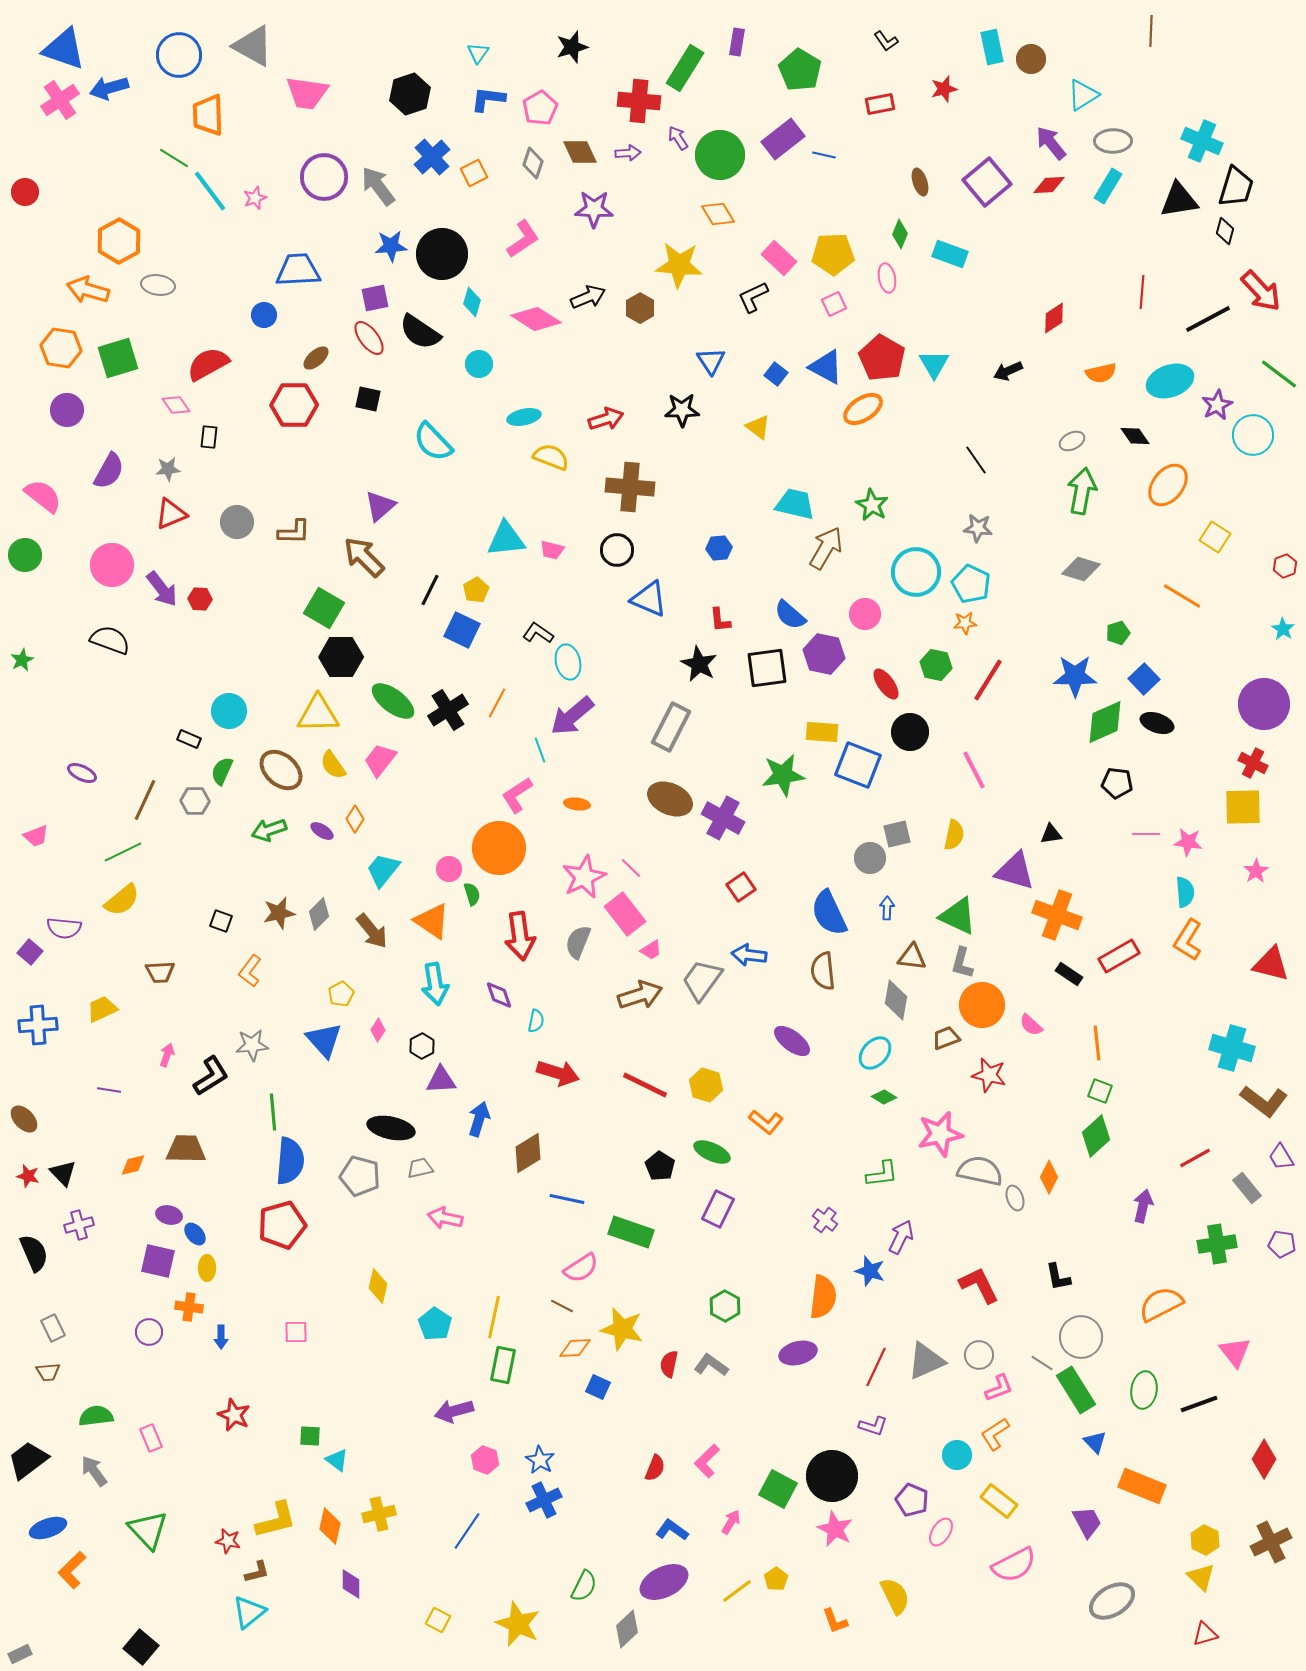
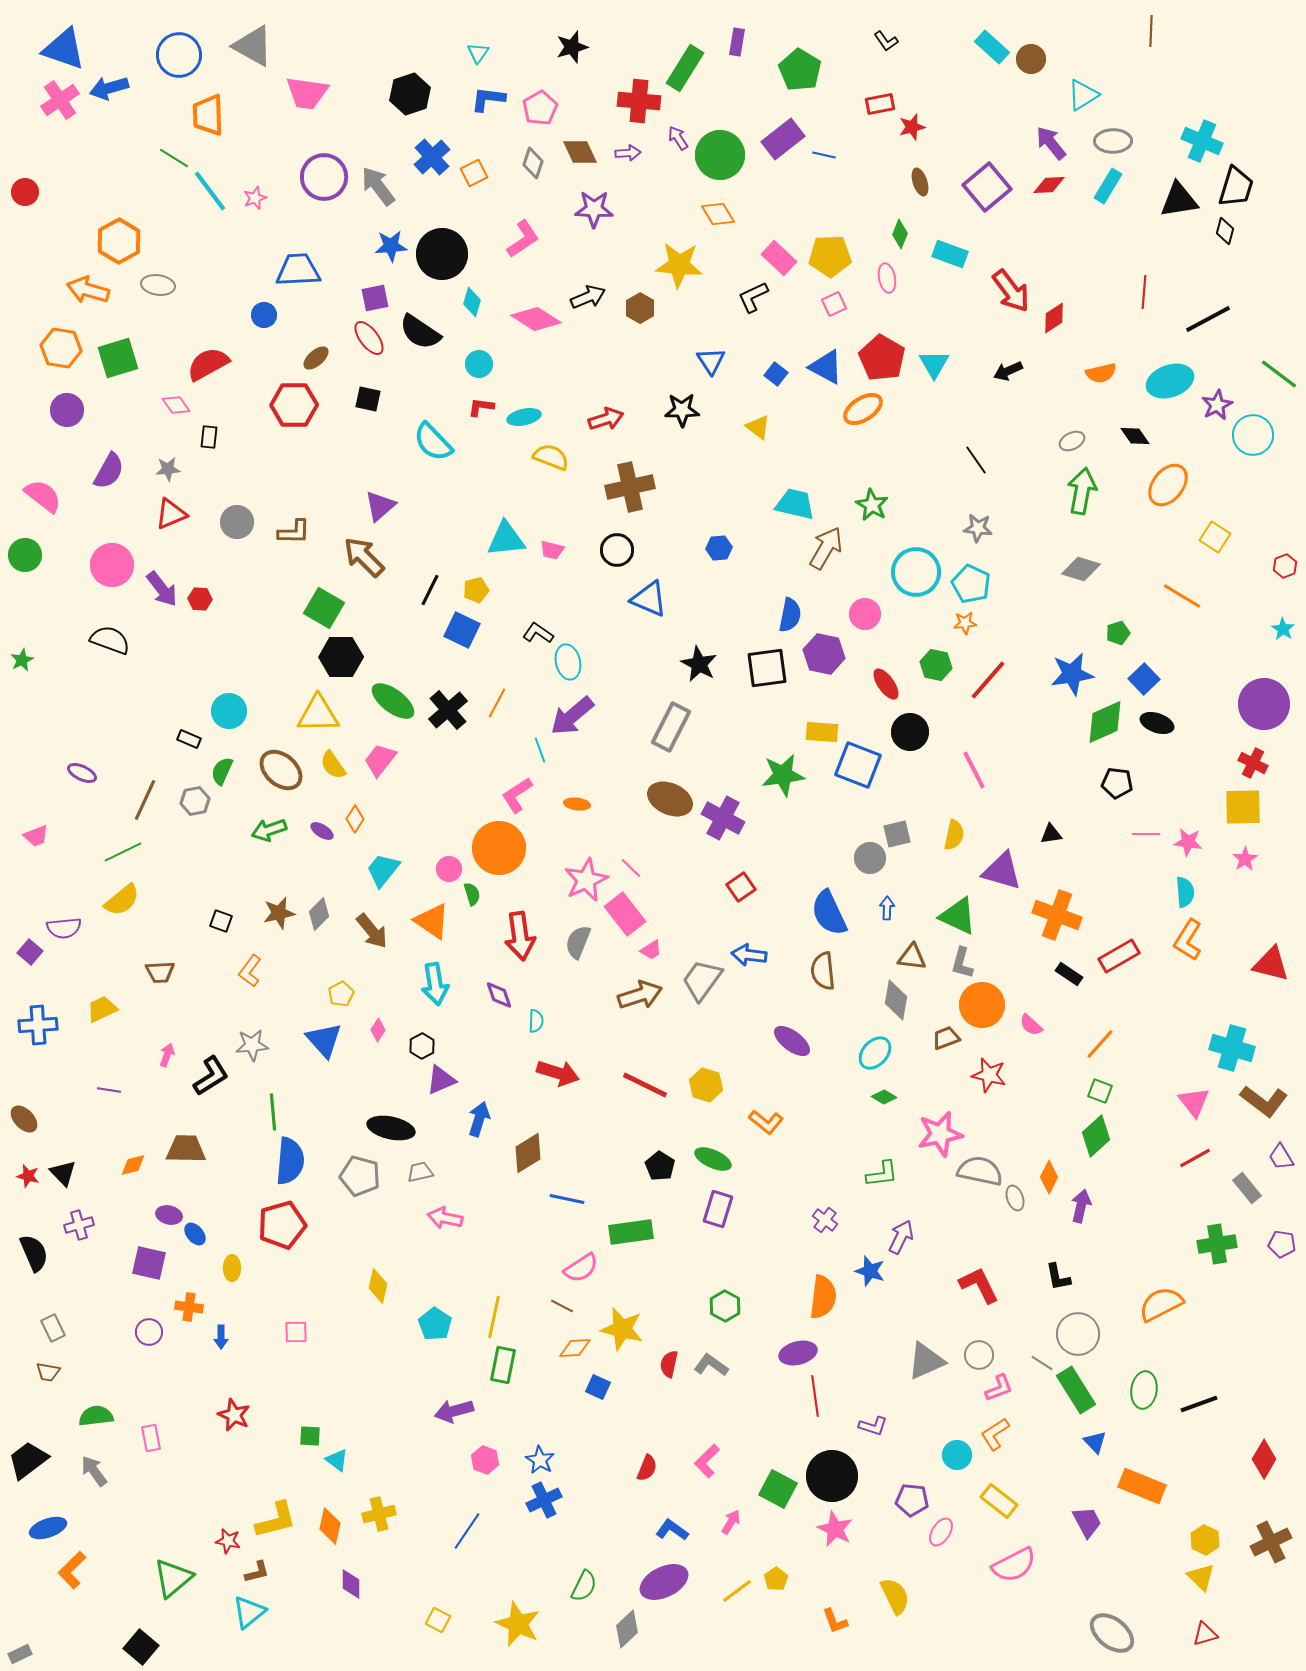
cyan rectangle at (992, 47): rotated 36 degrees counterclockwise
red star at (944, 89): moved 32 px left, 38 px down
purple square at (987, 182): moved 5 px down
yellow pentagon at (833, 254): moved 3 px left, 2 px down
red arrow at (1261, 291): moved 250 px left; rotated 6 degrees clockwise
red line at (1142, 292): moved 2 px right
brown cross at (630, 487): rotated 18 degrees counterclockwise
yellow pentagon at (476, 590): rotated 15 degrees clockwise
blue semicircle at (790, 615): rotated 120 degrees counterclockwise
red L-shape at (720, 620): moved 239 px left, 213 px up; rotated 104 degrees clockwise
blue star at (1075, 676): moved 3 px left, 2 px up; rotated 9 degrees counterclockwise
red line at (988, 680): rotated 9 degrees clockwise
black cross at (448, 710): rotated 9 degrees counterclockwise
gray hexagon at (195, 801): rotated 12 degrees counterclockwise
purple triangle at (1015, 871): moved 13 px left
pink star at (1256, 871): moved 11 px left, 12 px up
pink star at (584, 877): moved 2 px right, 3 px down
purple semicircle at (64, 928): rotated 12 degrees counterclockwise
cyan semicircle at (536, 1021): rotated 10 degrees counterclockwise
orange line at (1097, 1043): moved 3 px right, 1 px down; rotated 48 degrees clockwise
purple triangle at (441, 1080): rotated 20 degrees counterclockwise
green ellipse at (712, 1152): moved 1 px right, 7 px down
gray trapezoid at (420, 1168): moved 4 px down
purple arrow at (1143, 1206): moved 62 px left
purple rectangle at (718, 1209): rotated 9 degrees counterclockwise
green rectangle at (631, 1232): rotated 27 degrees counterclockwise
purple square at (158, 1261): moved 9 px left, 2 px down
yellow ellipse at (207, 1268): moved 25 px right
gray circle at (1081, 1337): moved 3 px left, 3 px up
pink triangle at (1235, 1352): moved 41 px left, 250 px up
red line at (876, 1367): moved 61 px left, 29 px down; rotated 33 degrees counterclockwise
brown trapezoid at (48, 1372): rotated 15 degrees clockwise
pink rectangle at (151, 1438): rotated 12 degrees clockwise
red semicircle at (655, 1468): moved 8 px left
purple pentagon at (912, 1500): rotated 16 degrees counterclockwise
green triangle at (148, 1530): moved 25 px right, 48 px down; rotated 33 degrees clockwise
gray ellipse at (1112, 1601): moved 32 px down; rotated 69 degrees clockwise
